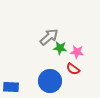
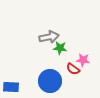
gray arrow: rotated 30 degrees clockwise
pink star: moved 6 px right, 8 px down
